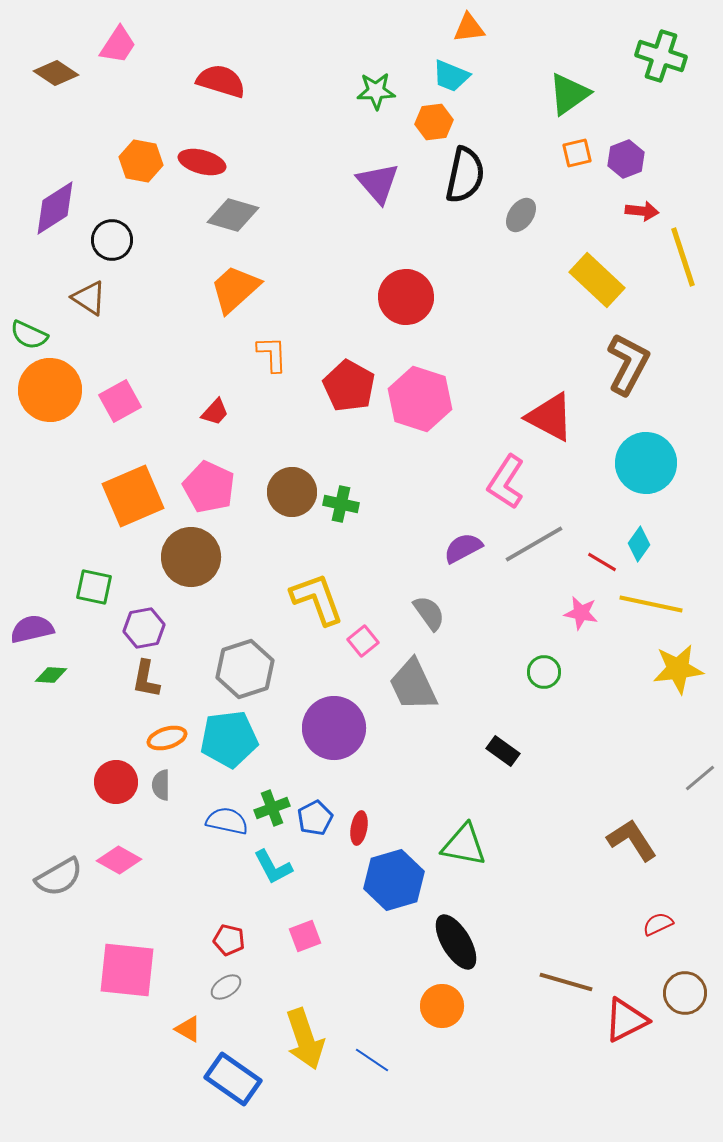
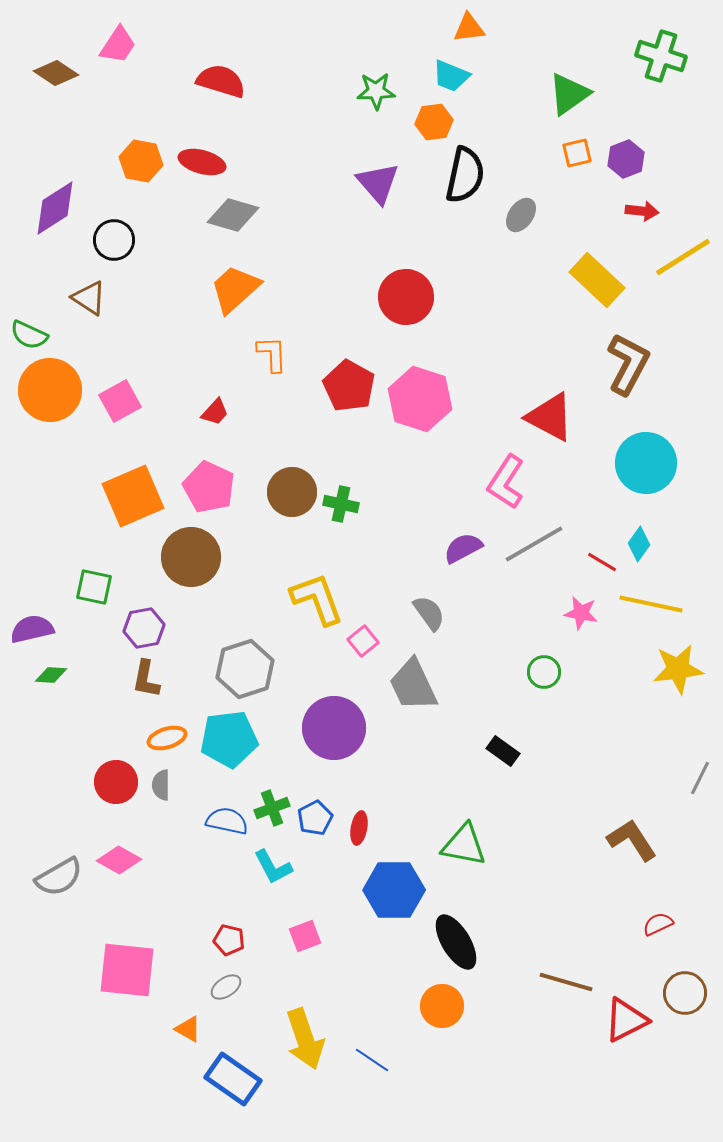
black circle at (112, 240): moved 2 px right
yellow line at (683, 257): rotated 76 degrees clockwise
gray line at (700, 778): rotated 24 degrees counterclockwise
blue hexagon at (394, 880): moved 10 px down; rotated 16 degrees clockwise
